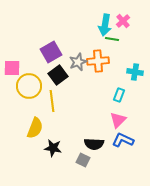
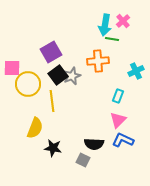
gray star: moved 6 px left, 14 px down
cyan cross: moved 1 px right, 1 px up; rotated 35 degrees counterclockwise
yellow circle: moved 1 px left, 2 px up
cyan rectangle: moved 1 px left, 1 px down
